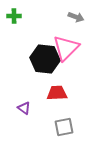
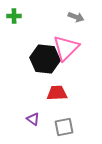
purple triangle: moved 9 px right, 11 px down
